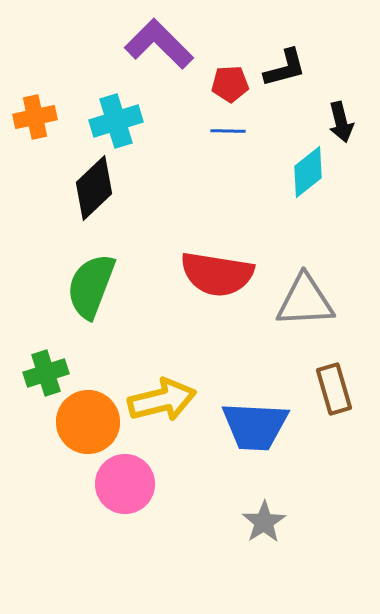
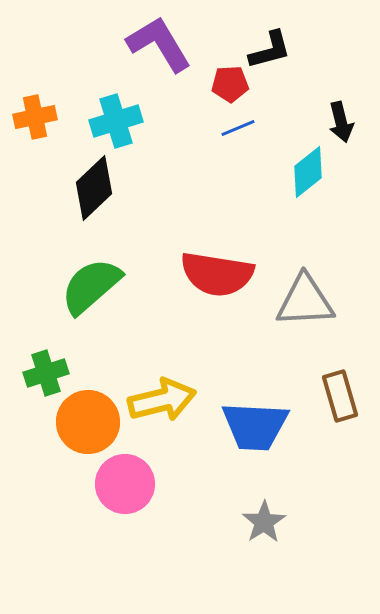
purple L-shape: rotated 14 degrees clockwise
black L-shape: moved 15 px left, 18 px up
blue line: moved 10 px right, 3 px up; rotated 24 degrees counterclockwise
green semicircle: rotated 28 degrees clockwise
brown rectangle: moved 6 px right, 7 px down
